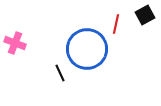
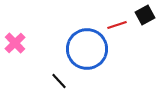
red line: moved 1 px right, 1 px down; rotated 60 degrees clockwise
pink cross: rotated 25 degrees clockwise
black line: moved 1 px left, 8 px down; rotated 18 degrees counterclockwise
